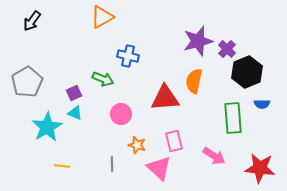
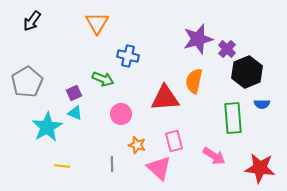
orange triangle: moved 5 px left, 6 px down; rotated 30 degrees counterclockwise
purple star: moved 2 px up
